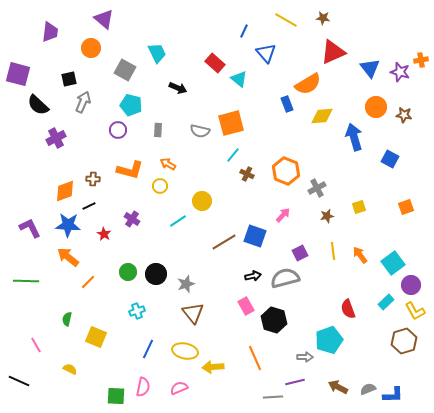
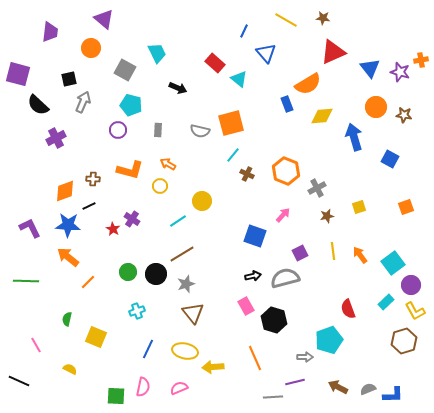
red star at (104, 234): moved 9 px right, 5 px up
brown line at (224, 242): moved 42 px left, 12 px down
